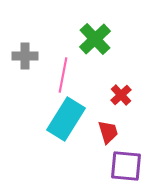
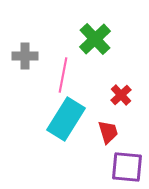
purple square: moved 1 px right, 1 px down
